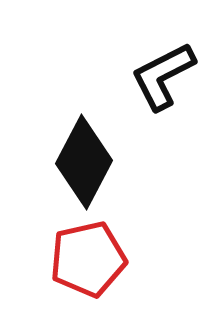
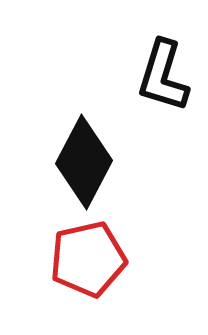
black L-shape: rotated 46 degrees counterclockwise
